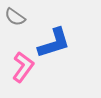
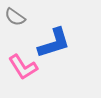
pink L-shape: rotated 112 degrees clockwise
